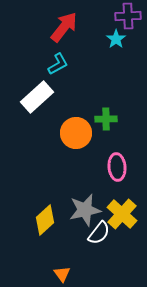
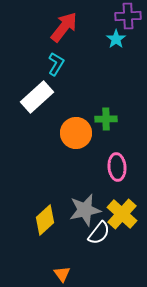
cyan L-shape: moved 2 px left; rotated 30 degrees counterclockwise
